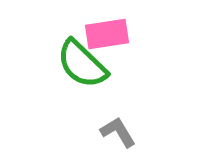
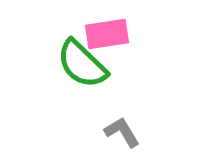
gray L-shape: moved 4 px right
